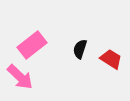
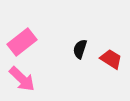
pink rectangle: moved 10 px left, 3 px up
pink arrow: moved 2 px right, 2 px down
